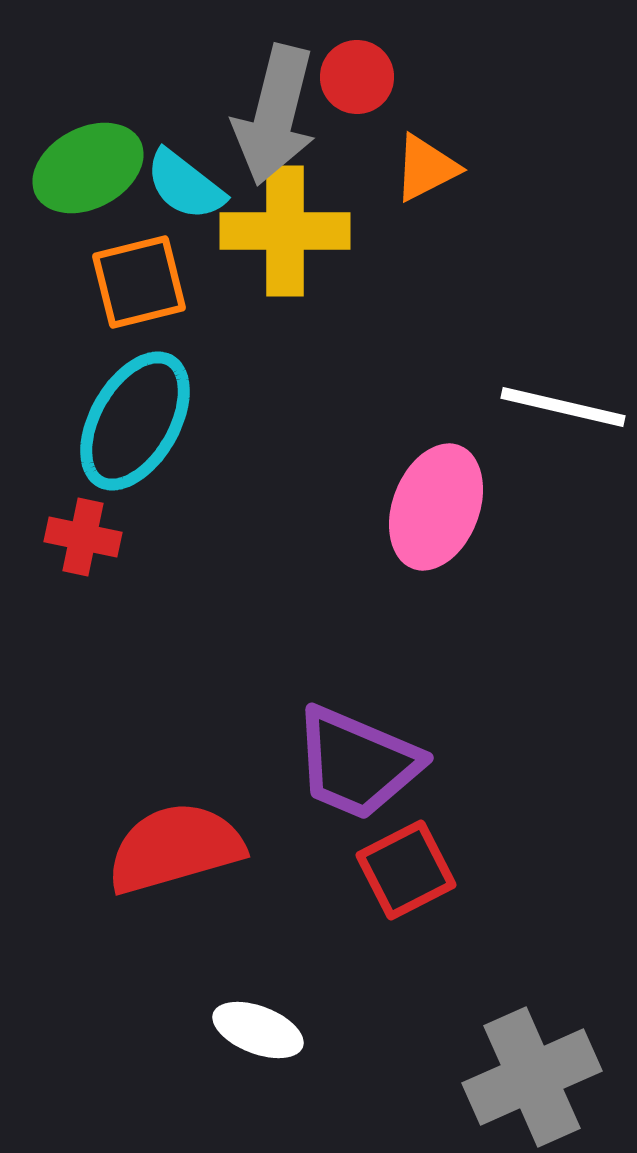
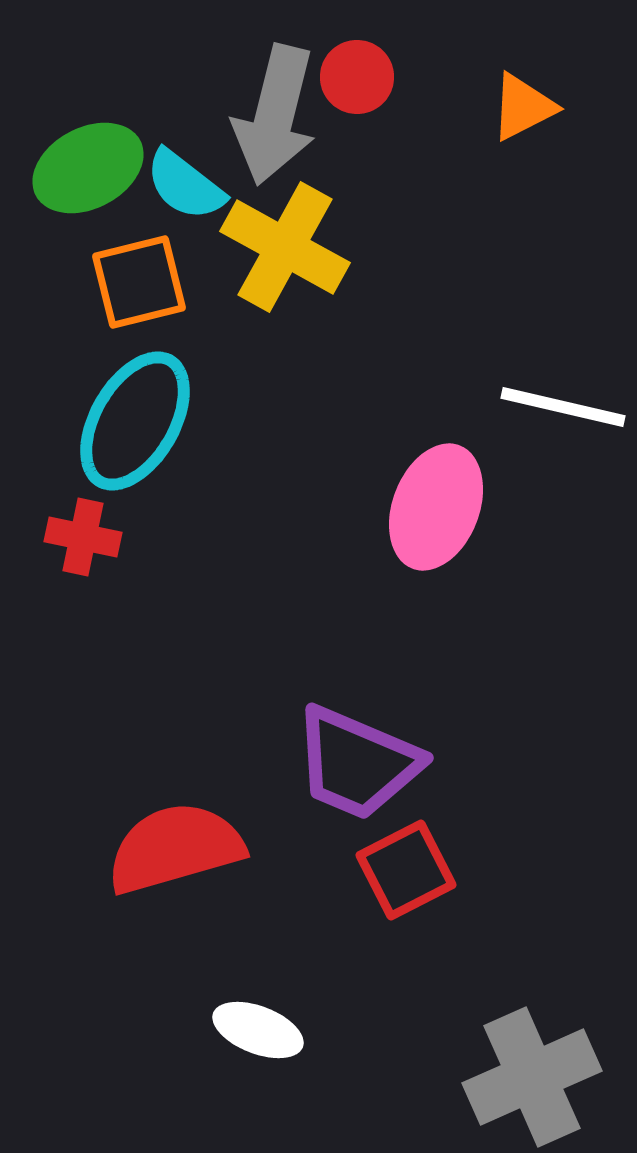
orange triangle: moved 97 px right, 61 px up
yellow cross: moved 16 px down; rotated 29 degrees clockwise
